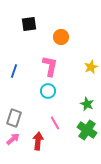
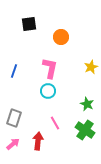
pink L-shape: moved 2 px down
green cross: moved 2 px left
pink arrow: moved 5 px down
